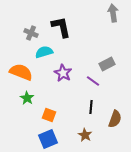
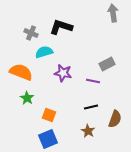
black L-shape: rotated 60 degrees counterclockwise
purple star: rotated 18 degrees counterclockwise
purple line: rotated 24 degrees counterclockwise
black line: rotated 72 degrees clockwise
brown star: moved 3 px right, 4 px up
